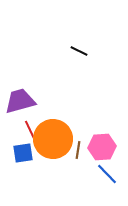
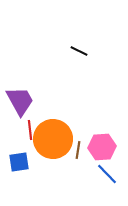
purple trapezoid: rotated 76 degrees clockwise
red line: rotated 18 degrees clockwise
blue square: moved 4 px left, 9 px down
